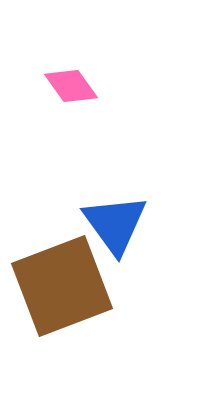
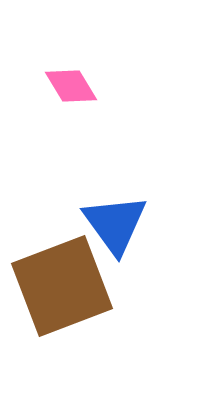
pink diamond: rotated 4 degrees clockwise
